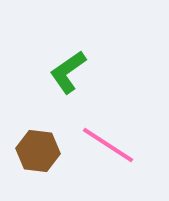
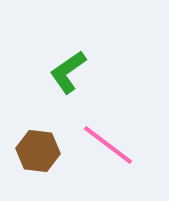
pink line: rotated 4 degrees clockwise
